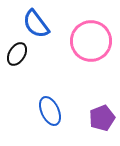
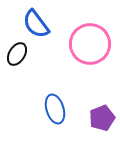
pink circle: moved 1 px left, 3 px down
blue ellipse: moved 5 px right, 2 px up; rotated 8 degrees clockwise
